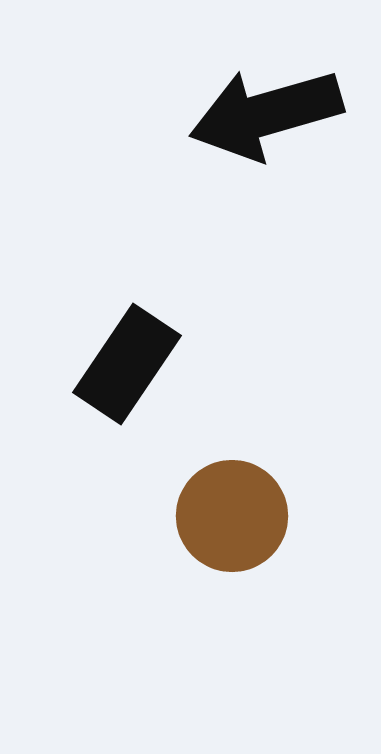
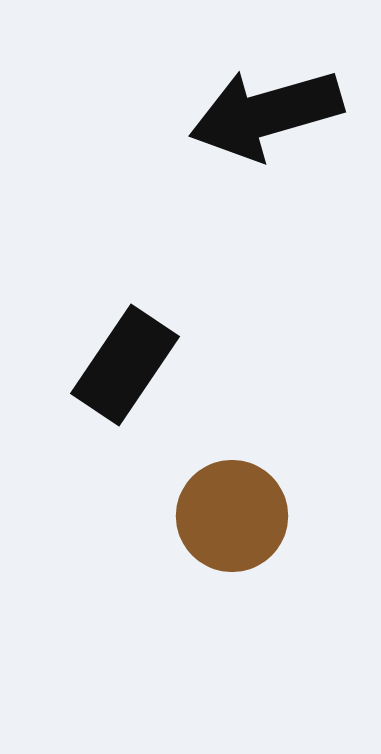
black rectangle: moved 2 px left, 1 px down
